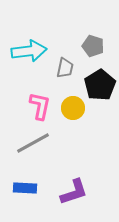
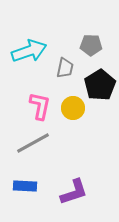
gray pentagon: moved 2 px left, 1 px up; rotated 15 degrees counterclockwise
cyan arrow: rotated 12 degrees counterclockwise
blue rectangle: moved 2 px up
